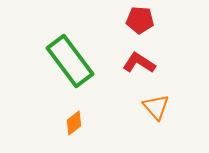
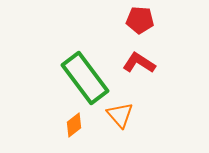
green rectangle: moved 15 px right, 17 px down
orange triangle: moved 36 px left, 8 px down
orange diamond: moved 2 px down
